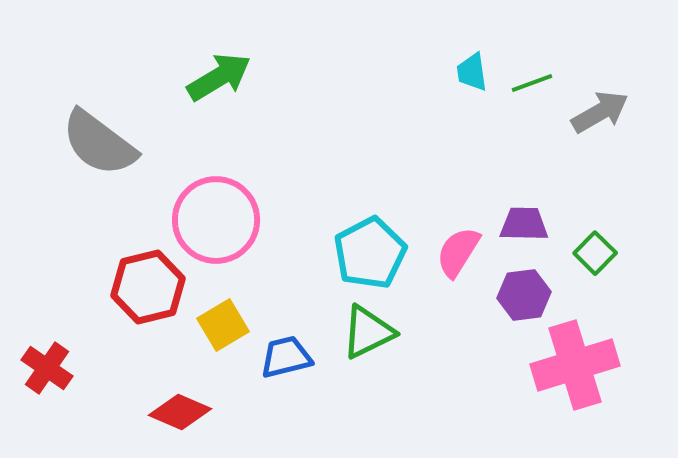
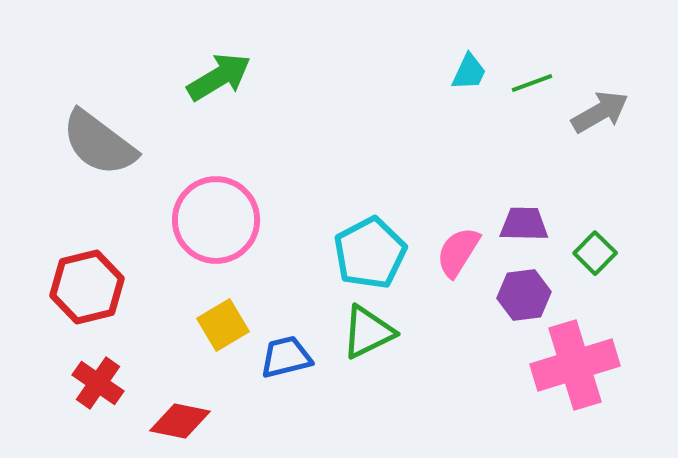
cyan trapezoid: moved 3 px left; rotated 147 degrees counterclockwise
red hexagon: moved 61 px left
red cross: moved 51 px right, 15 px down
red diamond: moved 9 px down; rotated 12 degrees counterclockwise
